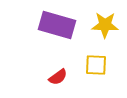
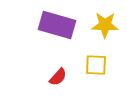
red semicircle: rotated 12 degrees counterclockwise
